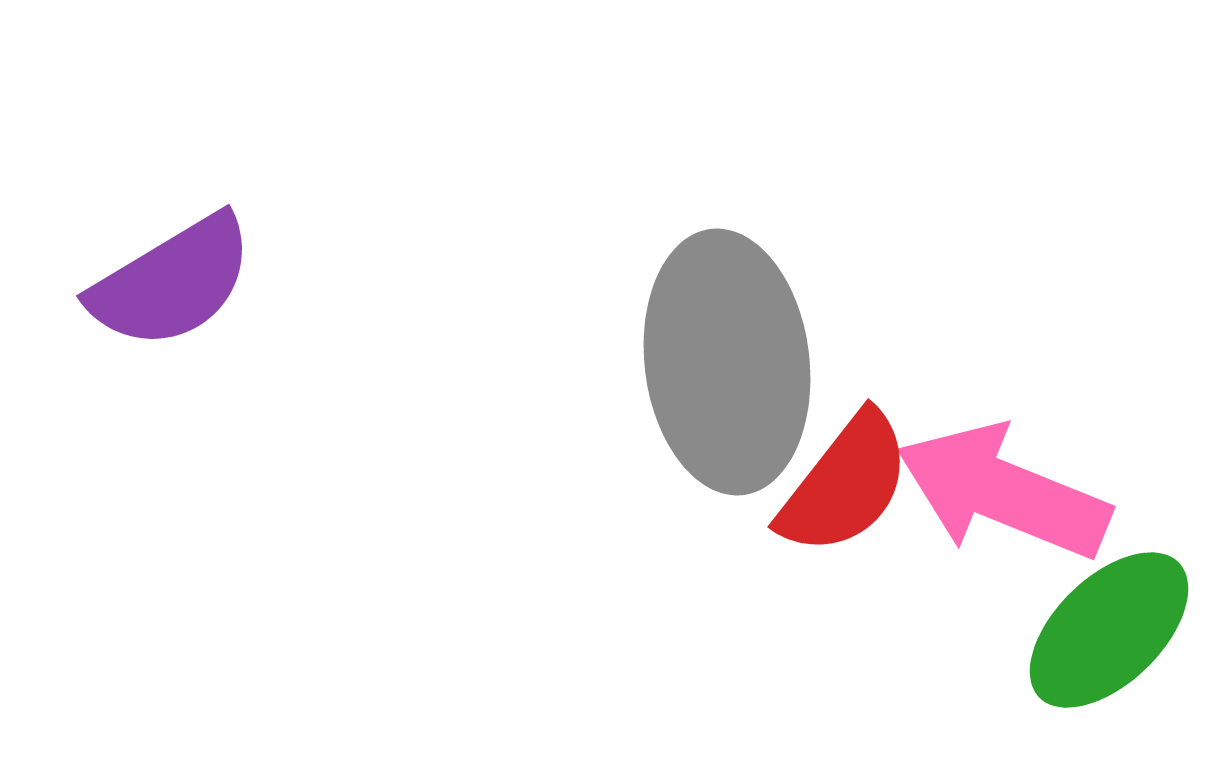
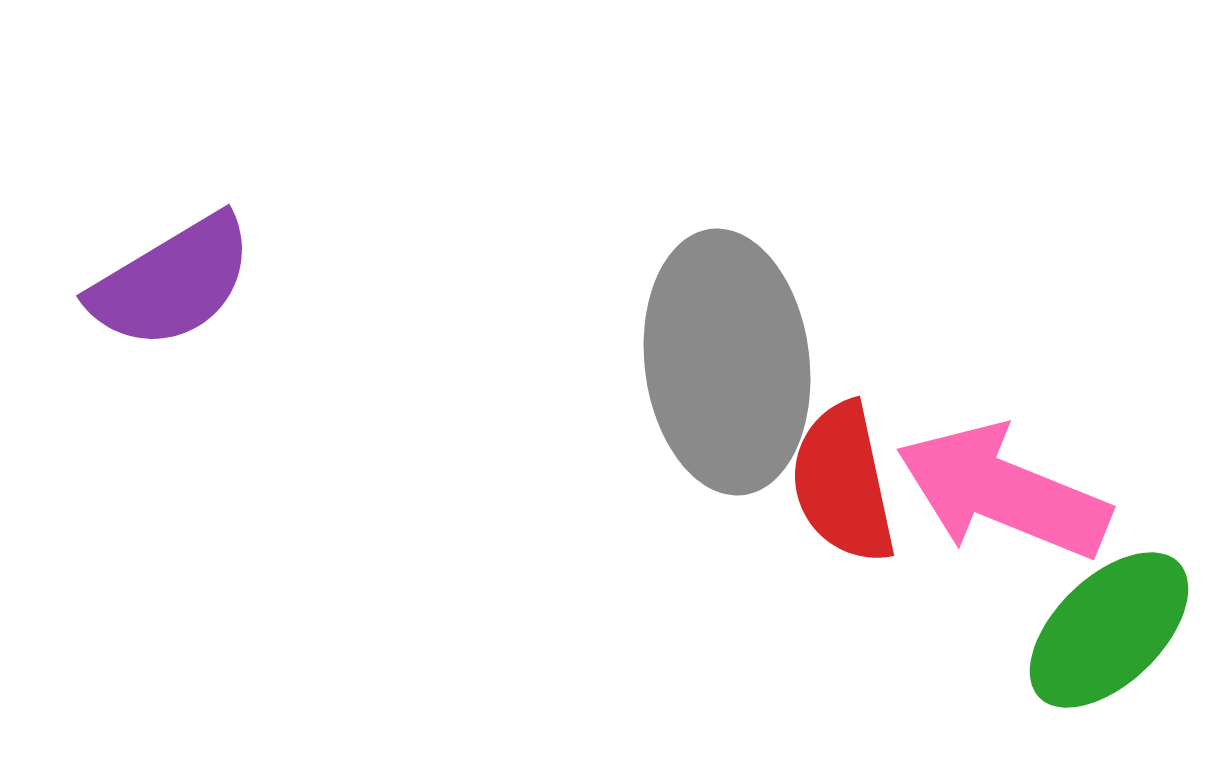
red semicircle: moved 2 px left, 1 px up; rotated 130 degrees clockwise
